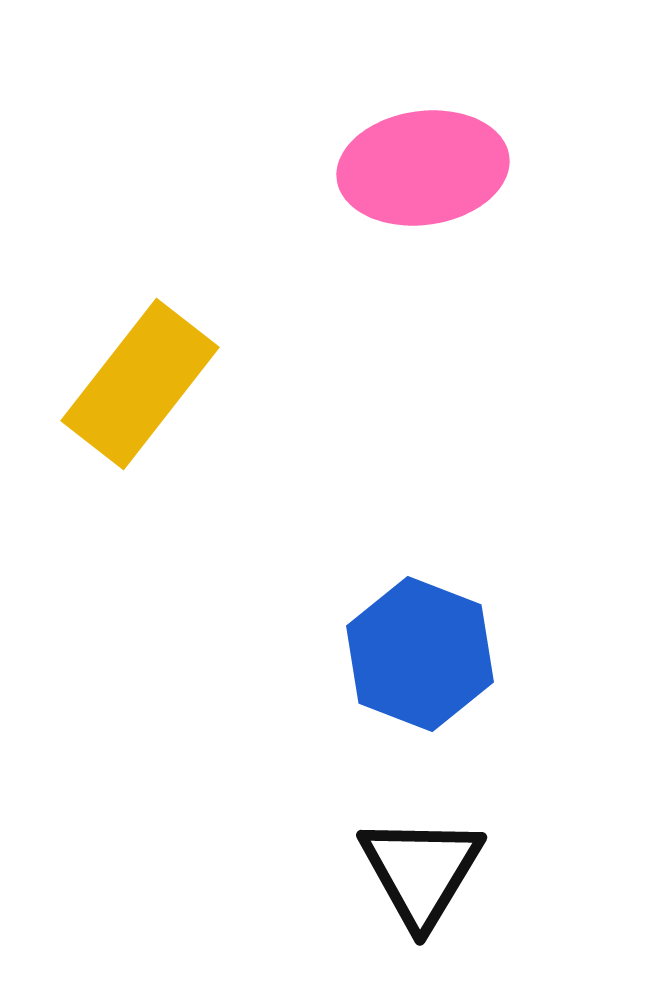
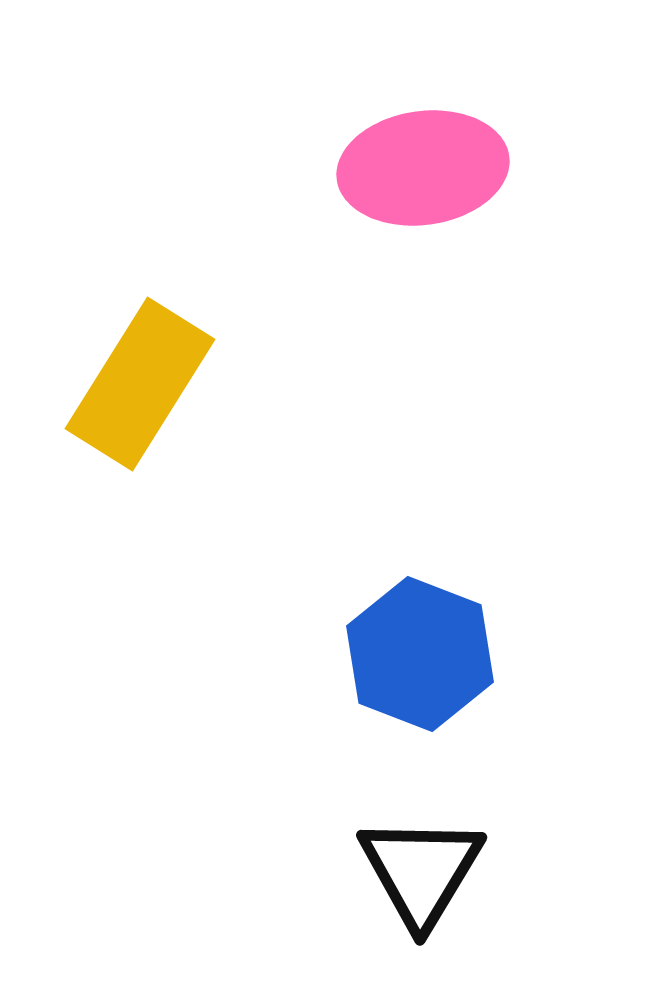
yellow rectangle: rotated 6 degrees counterclockwise
